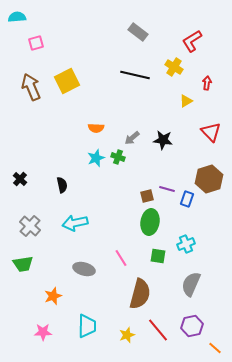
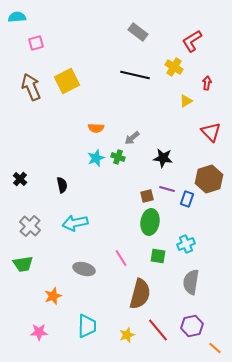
black star: moved 18 px down
gray semicircle: moved 2 px up; rotated 15 degrees counterclockwise
pink star: moved 4 px left
